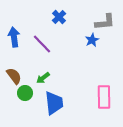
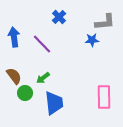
blue star: rotated 24 degrees clockwise
